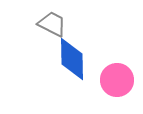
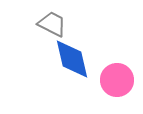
blue diamond: rotated 12 degrees counterclockwise
